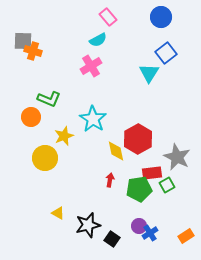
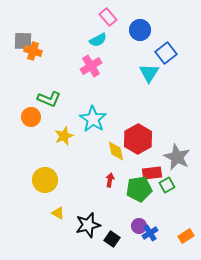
blue circle: moved 21 px left, 13 px down
yellow circle: moved 22 px down
